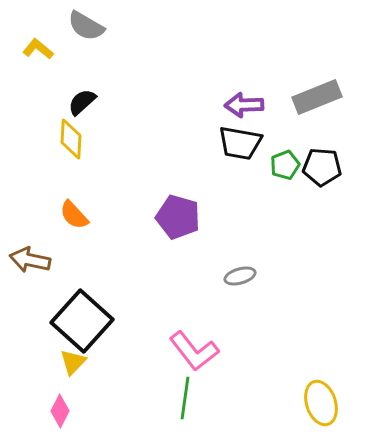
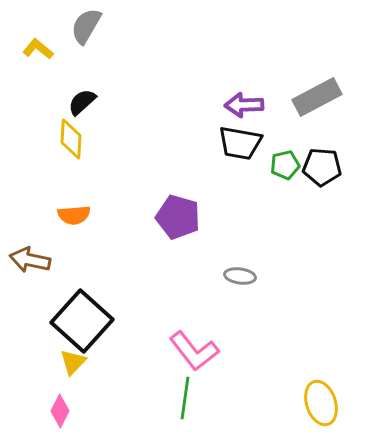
gray semicircle: rotated 90 degrees clockwise
gray rectangle: rotated 6 degrees counterclockwise
green pentagon: rotated 8 degrees clockwise
orange semicircle: rotated 52 degrees counterclockwise
gray ellipse: rotated 24 degrees clockwise
